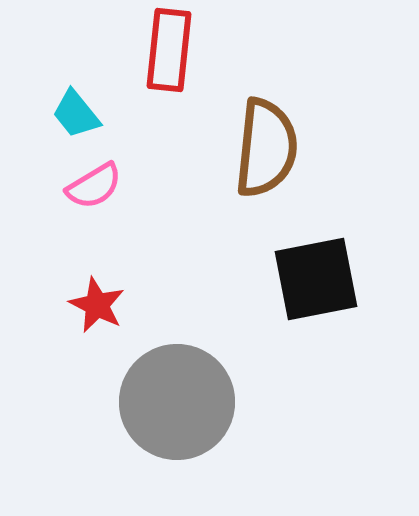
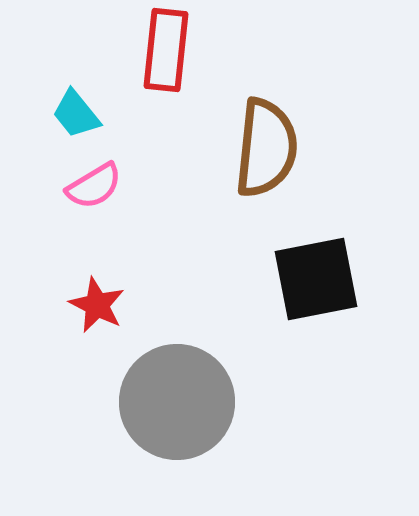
red rectangle: moved 3 px left
